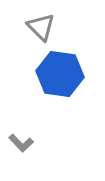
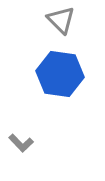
gray triangle: moved 20 px right, 7 px up
